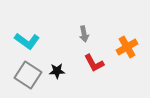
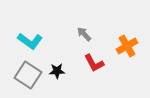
gray arrow: rotated 147 degrees clockwise
cyan L-shape: moved 3 px right
orange cross: moved 1 px up
